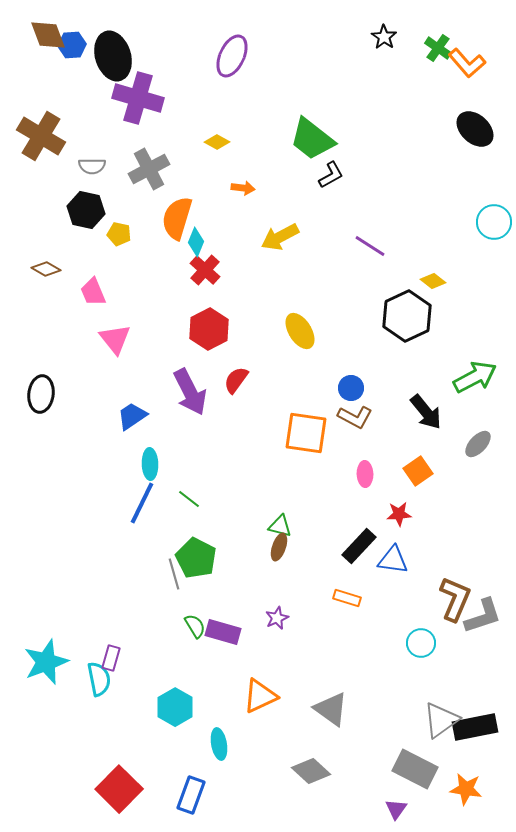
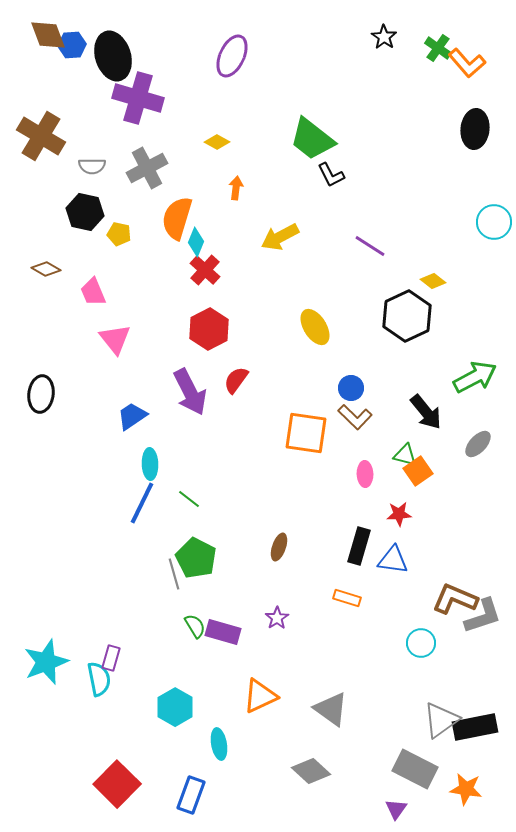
black ellipse at (475, 129): rotated 54 degrees clockwise
gray cross at (149, 169): moved 2 px left, 1 px up
black L-shape at (331, 175): rotated 92 degrees clockwise
orange arrow at (243, 188): moved 7 px left; rotated 90 degrees counterclockwise
black hexagon at (86, 210): moved 1 px left, 2 px down
yellow ellipse at (300, 331): moved 15 px right, 4 px up
brown L-shape at (355, 417): rotated 16 degrees clockwise
green triangle at (280, 526): moved 125 px right, 71 px up
black rectangle at (359, 546): rotated 27 degrees counterclockwise
brown L-shape at (455, 599): rotated 90 degrees counterclockwise
purple star at (277, 618): rotated 10 degrees counterclockwise
red square at (119, 789): moved 2 px left, 5 px up
